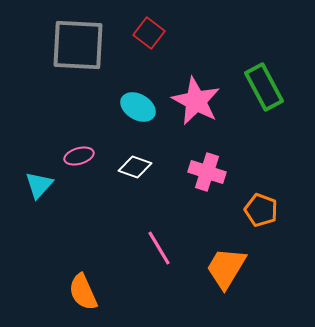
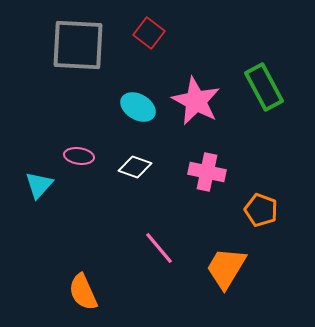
pink ellipse: rotated 24 degrees clockwise
pink cross: rotated 6 degrees counterclockwise
pink line: rotated 9 degrees counterclockwise
